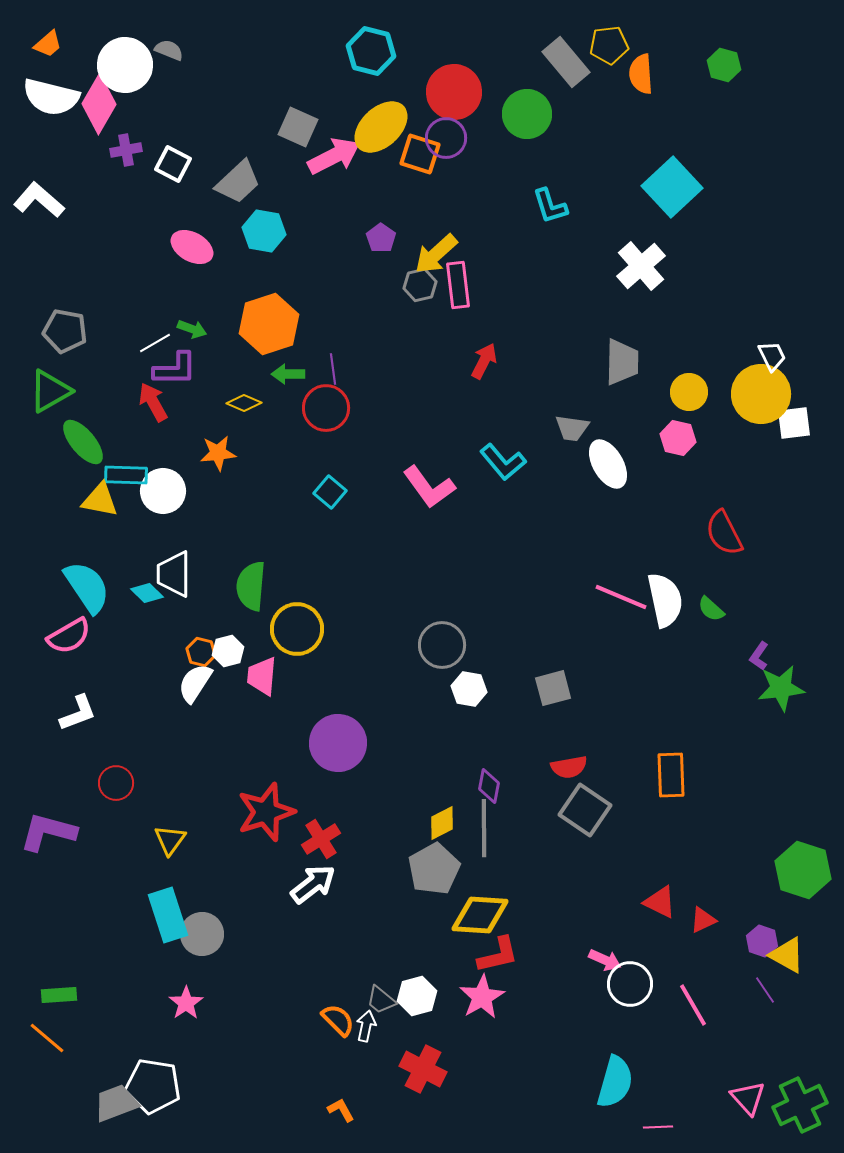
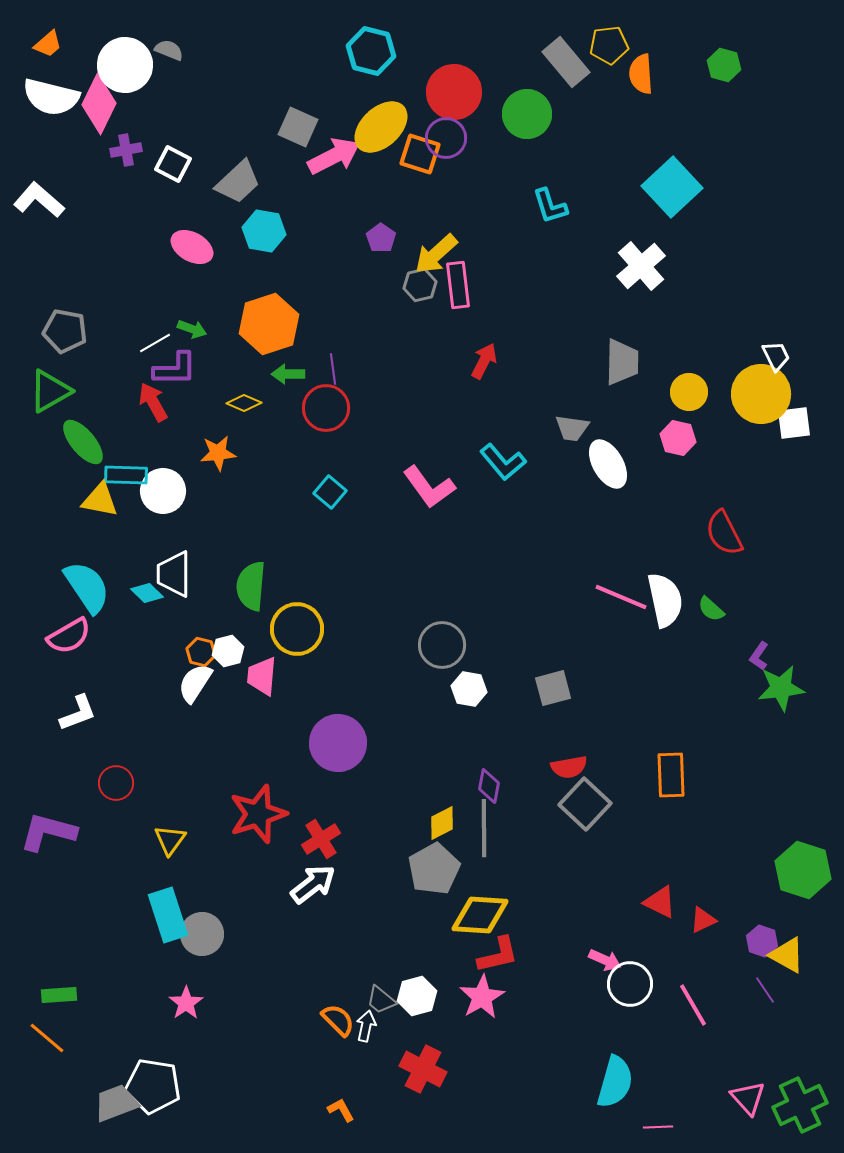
pink diamond at (99, 104): rotated 4 degrees counterclockwise
white trapezoid at (772, 356): moved 4 px right
gray square at (585, 810): moved 6 px up; rotated 9 degrees clockwise
red star at (266, 812): moved 8 px left, 2 px down
